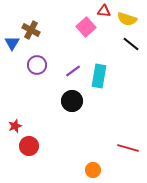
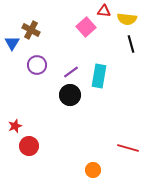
yellow semicircle: rotated 12 degrees counterclockwise
black line: rotated 36 degrees clockwise
purple line: moved 2 px left, 1 px down
black circle: moved 2 px left, 6 px up
